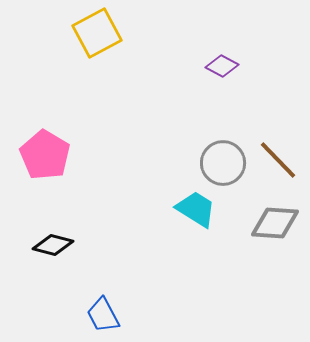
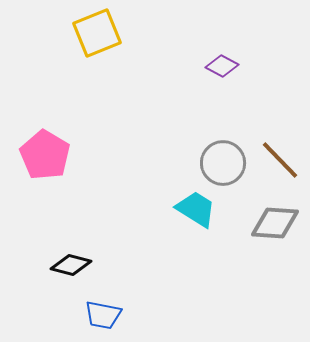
yellow square: rotated 6 degrees clockwise
brown line: moved 2 px right
black diamond: moved 18 px right, 20 px down
blue trapezoid: rotated 51 degrees counterclockwise
